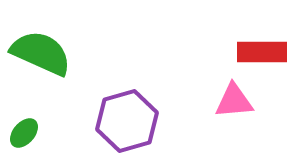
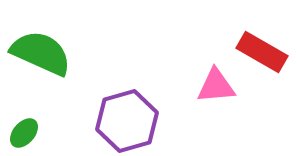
red rectangle: rotated 30 degrees clockwise
pink triangle: moved 18 px left, 15 px up
